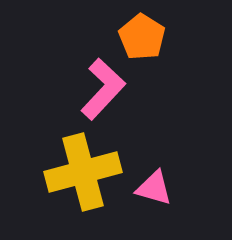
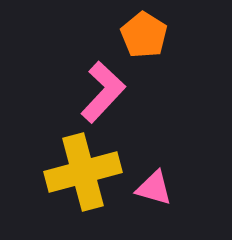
orange pentagon: moved 2 px right, 2 px up
pink L-shape: moved 3 px down
